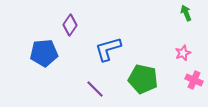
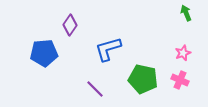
pink cross: moved 14 px left
